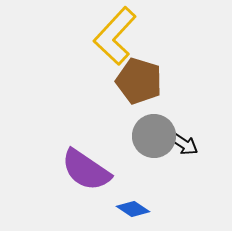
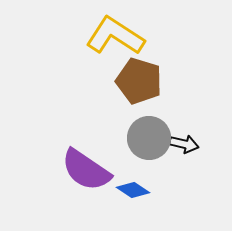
yellow L-shape: rotated 80 degrees clockwise
gray circle: moved 5 px left, 2 px down
black arrow: rotated 20 degrees counterclockwise
blue diamond: moved 19 px up
